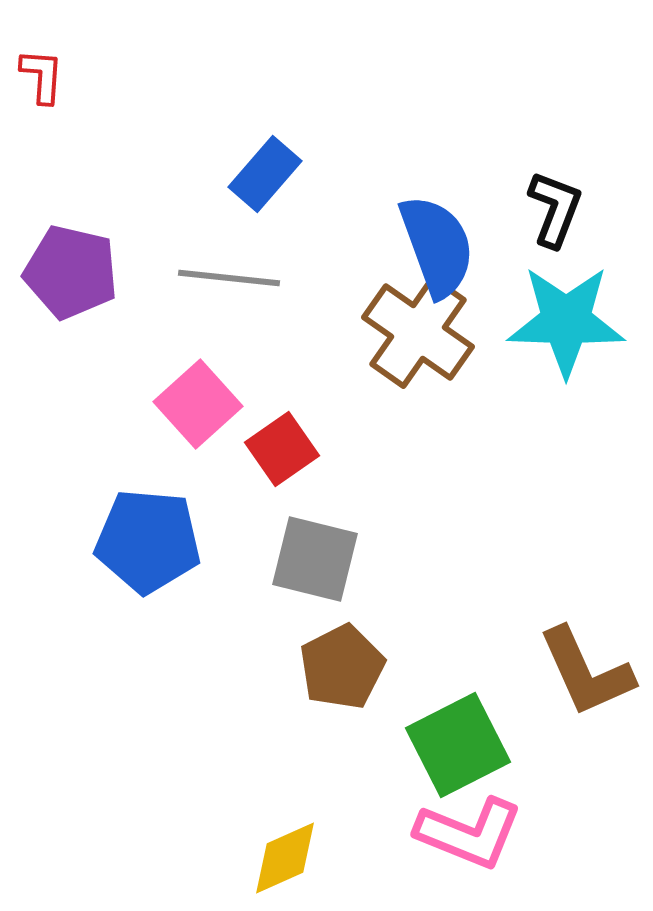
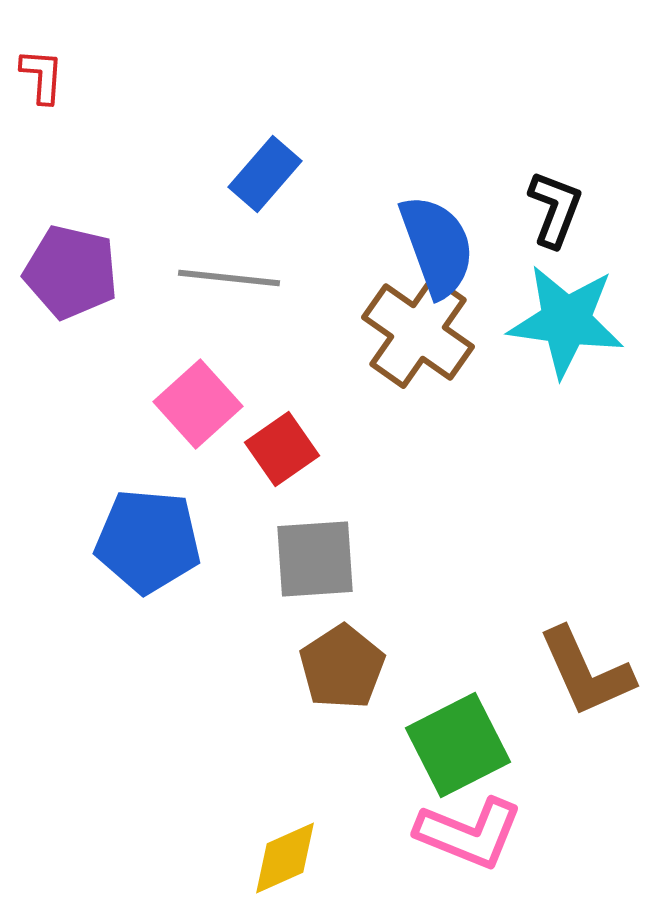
cyan star: rotated 6 degrees clockwise
gray square: rotated 18 degrees counterclockwise
brown pentagon: rotated 6 degrees counterclockwise
